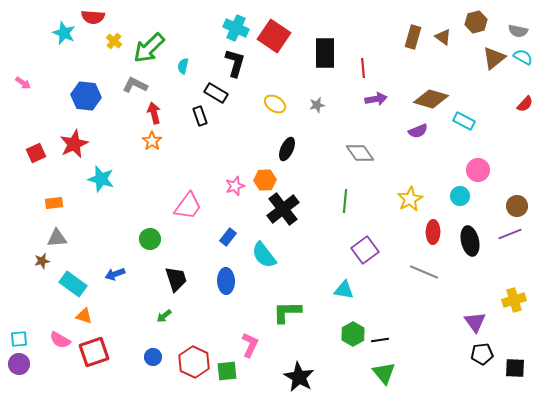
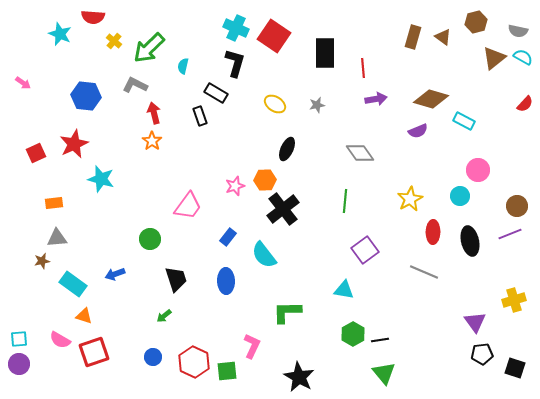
cyan star at (64, 33): moved 4 px left, 1 px down
pink L-shape at (250, 345): moved 2 px right, 1 px down
black square at (515, 368): rotated 15 degrees clockwise
